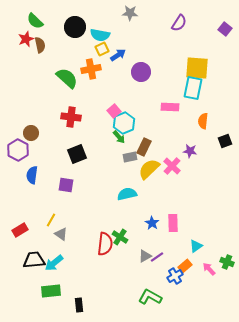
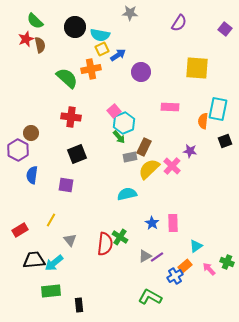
cyan rectangle at (193, 88): moved 25 px right, 21 px down
gray triangle at (61, 234): moved 9 px right, 6 px down; rotated 16 degrees clockwise
